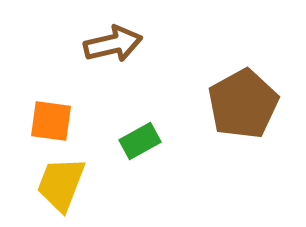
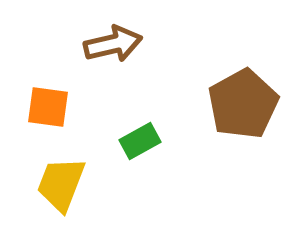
orange square: moved 3 px left, 14 px up
